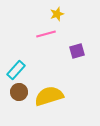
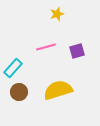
pink line: moved 13 px down
cyan rectangle: moved 3 px left, 2 px up
yellow semicircle: moved 9 px right, 6 px up
